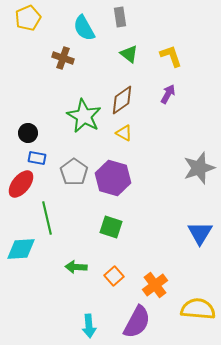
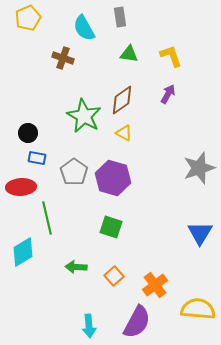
green triangle: rotated 30 degrees counterclockwise
red ellipse: moved 3 px down; rotated 48 degrees clockwise
cyan diamond: moved 2 px right, 3 px down; rotated 28 degrees counterclockwise
